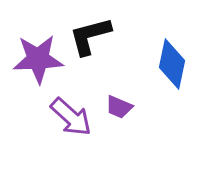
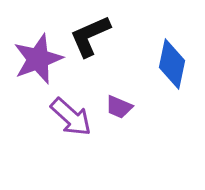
black L-shape: rotated 9 degrees counterclockwise
purple star: rotated 18 degrees counterclockwise
